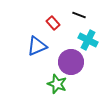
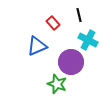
black line: rotated 56 degrees clockwise
